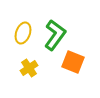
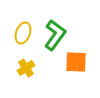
orange square: moved 3 px right; rotated 20 degrees counterclockwise
yellow cross: moved 3 px left
